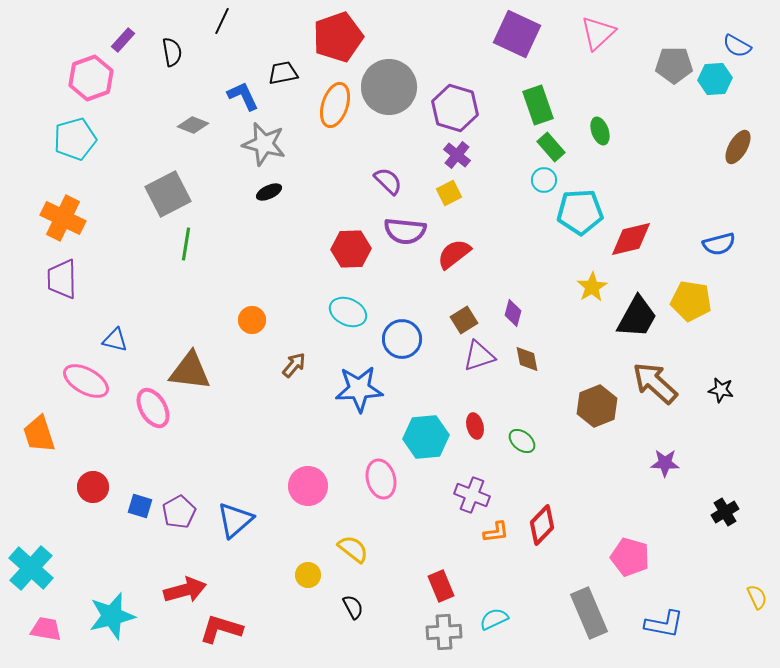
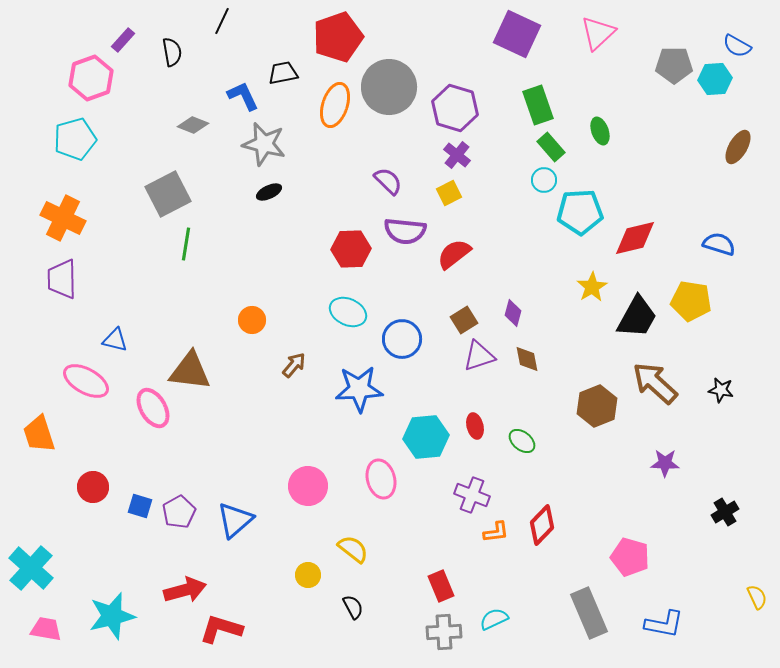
red diamond at (631, 239): moved 4 px right, 1 px up
blue semicircle at (719, 244): rotated 148 degrees counterclockwise
